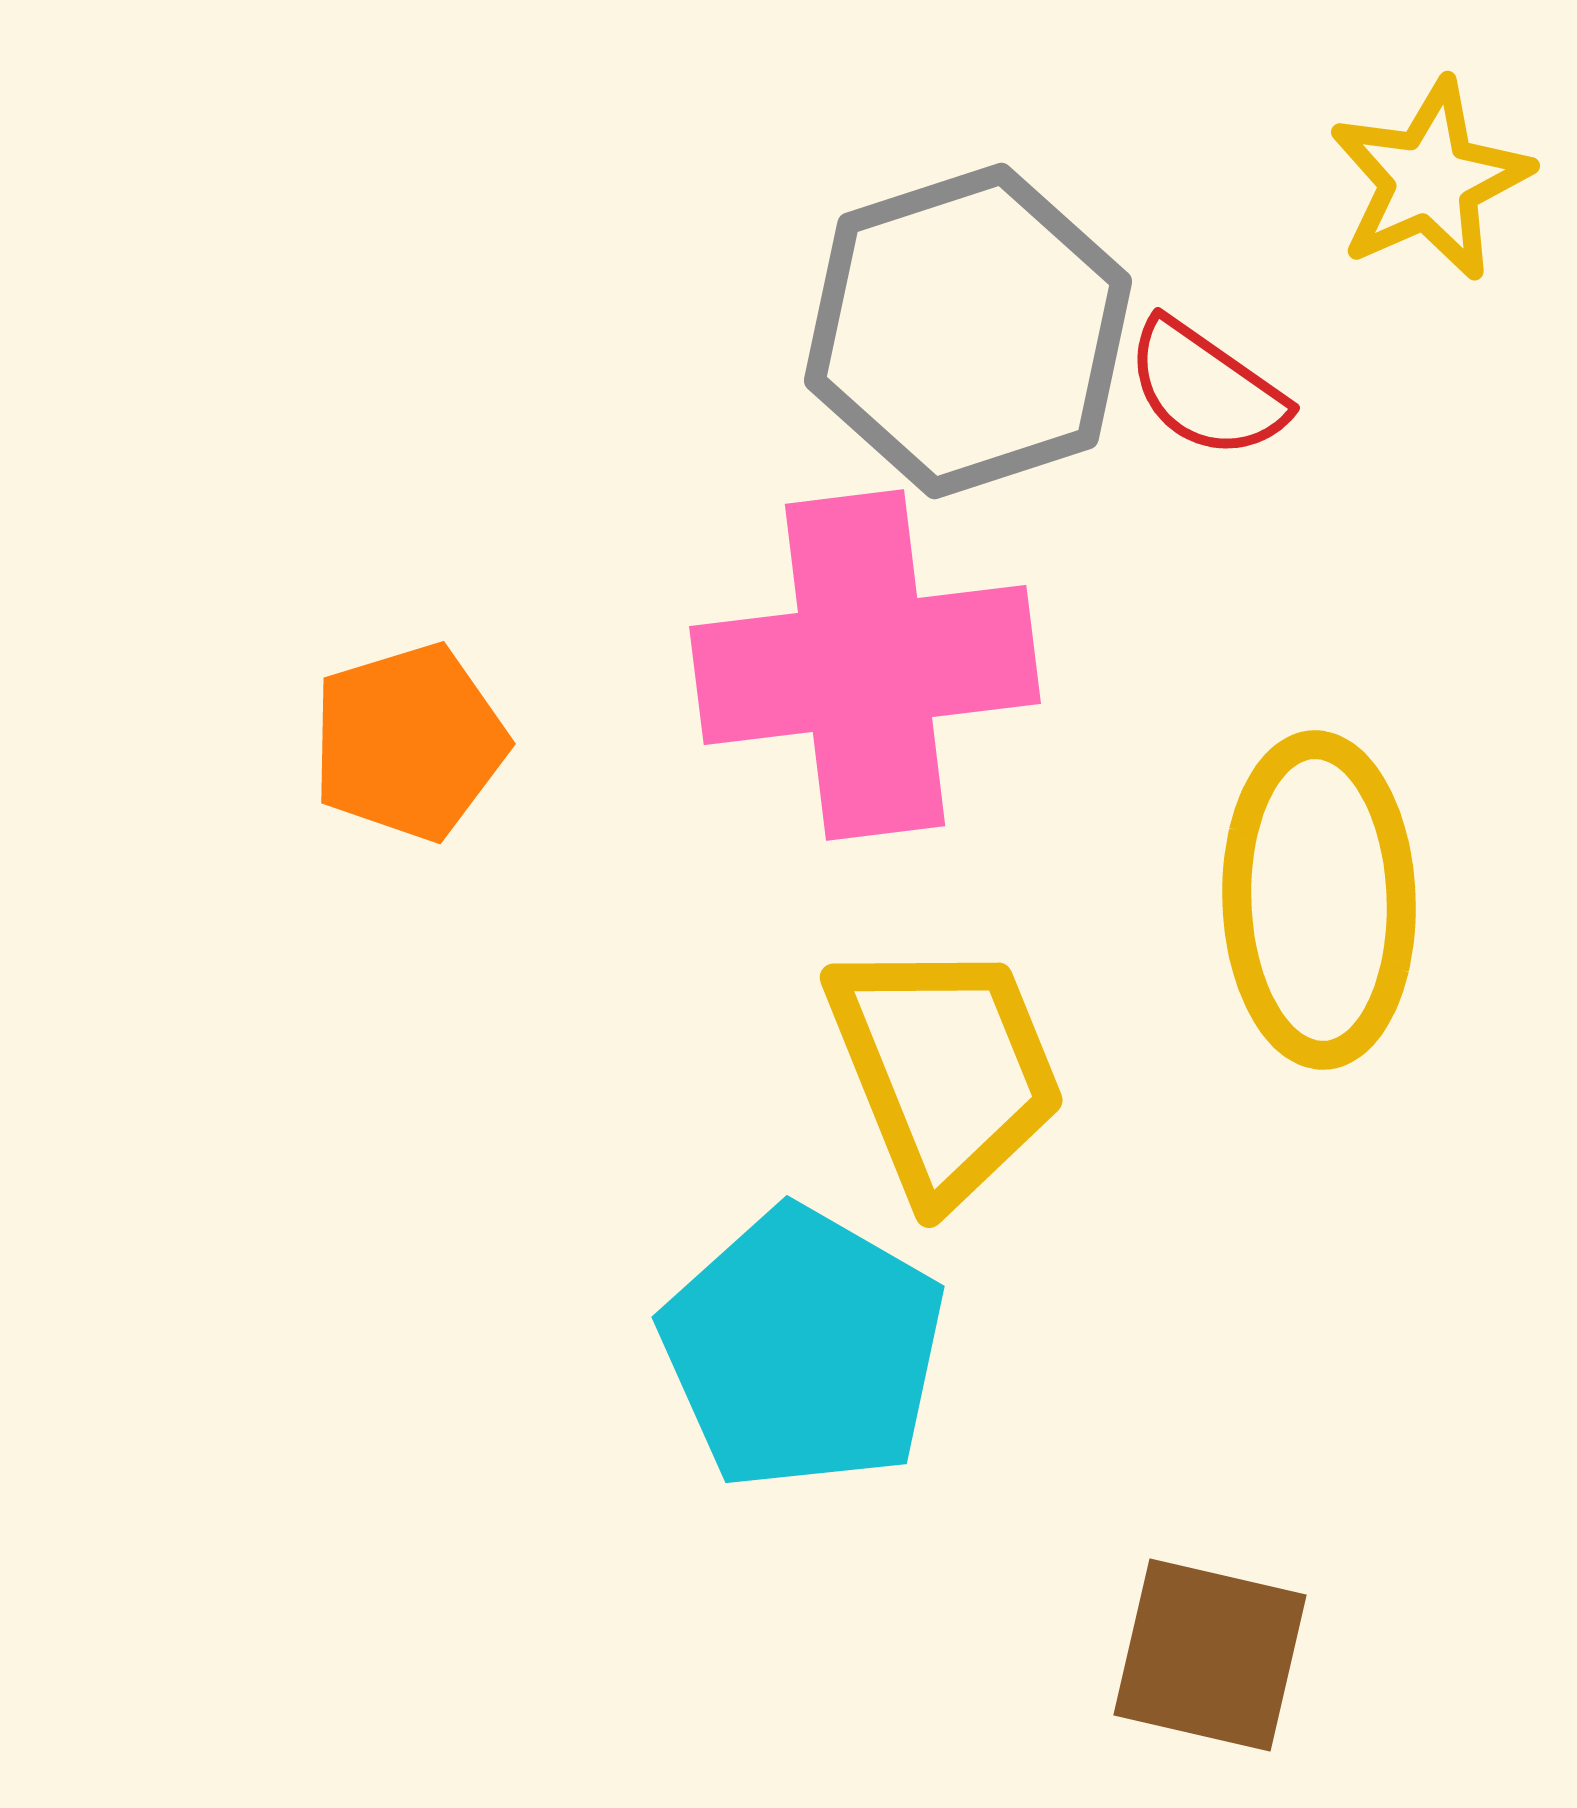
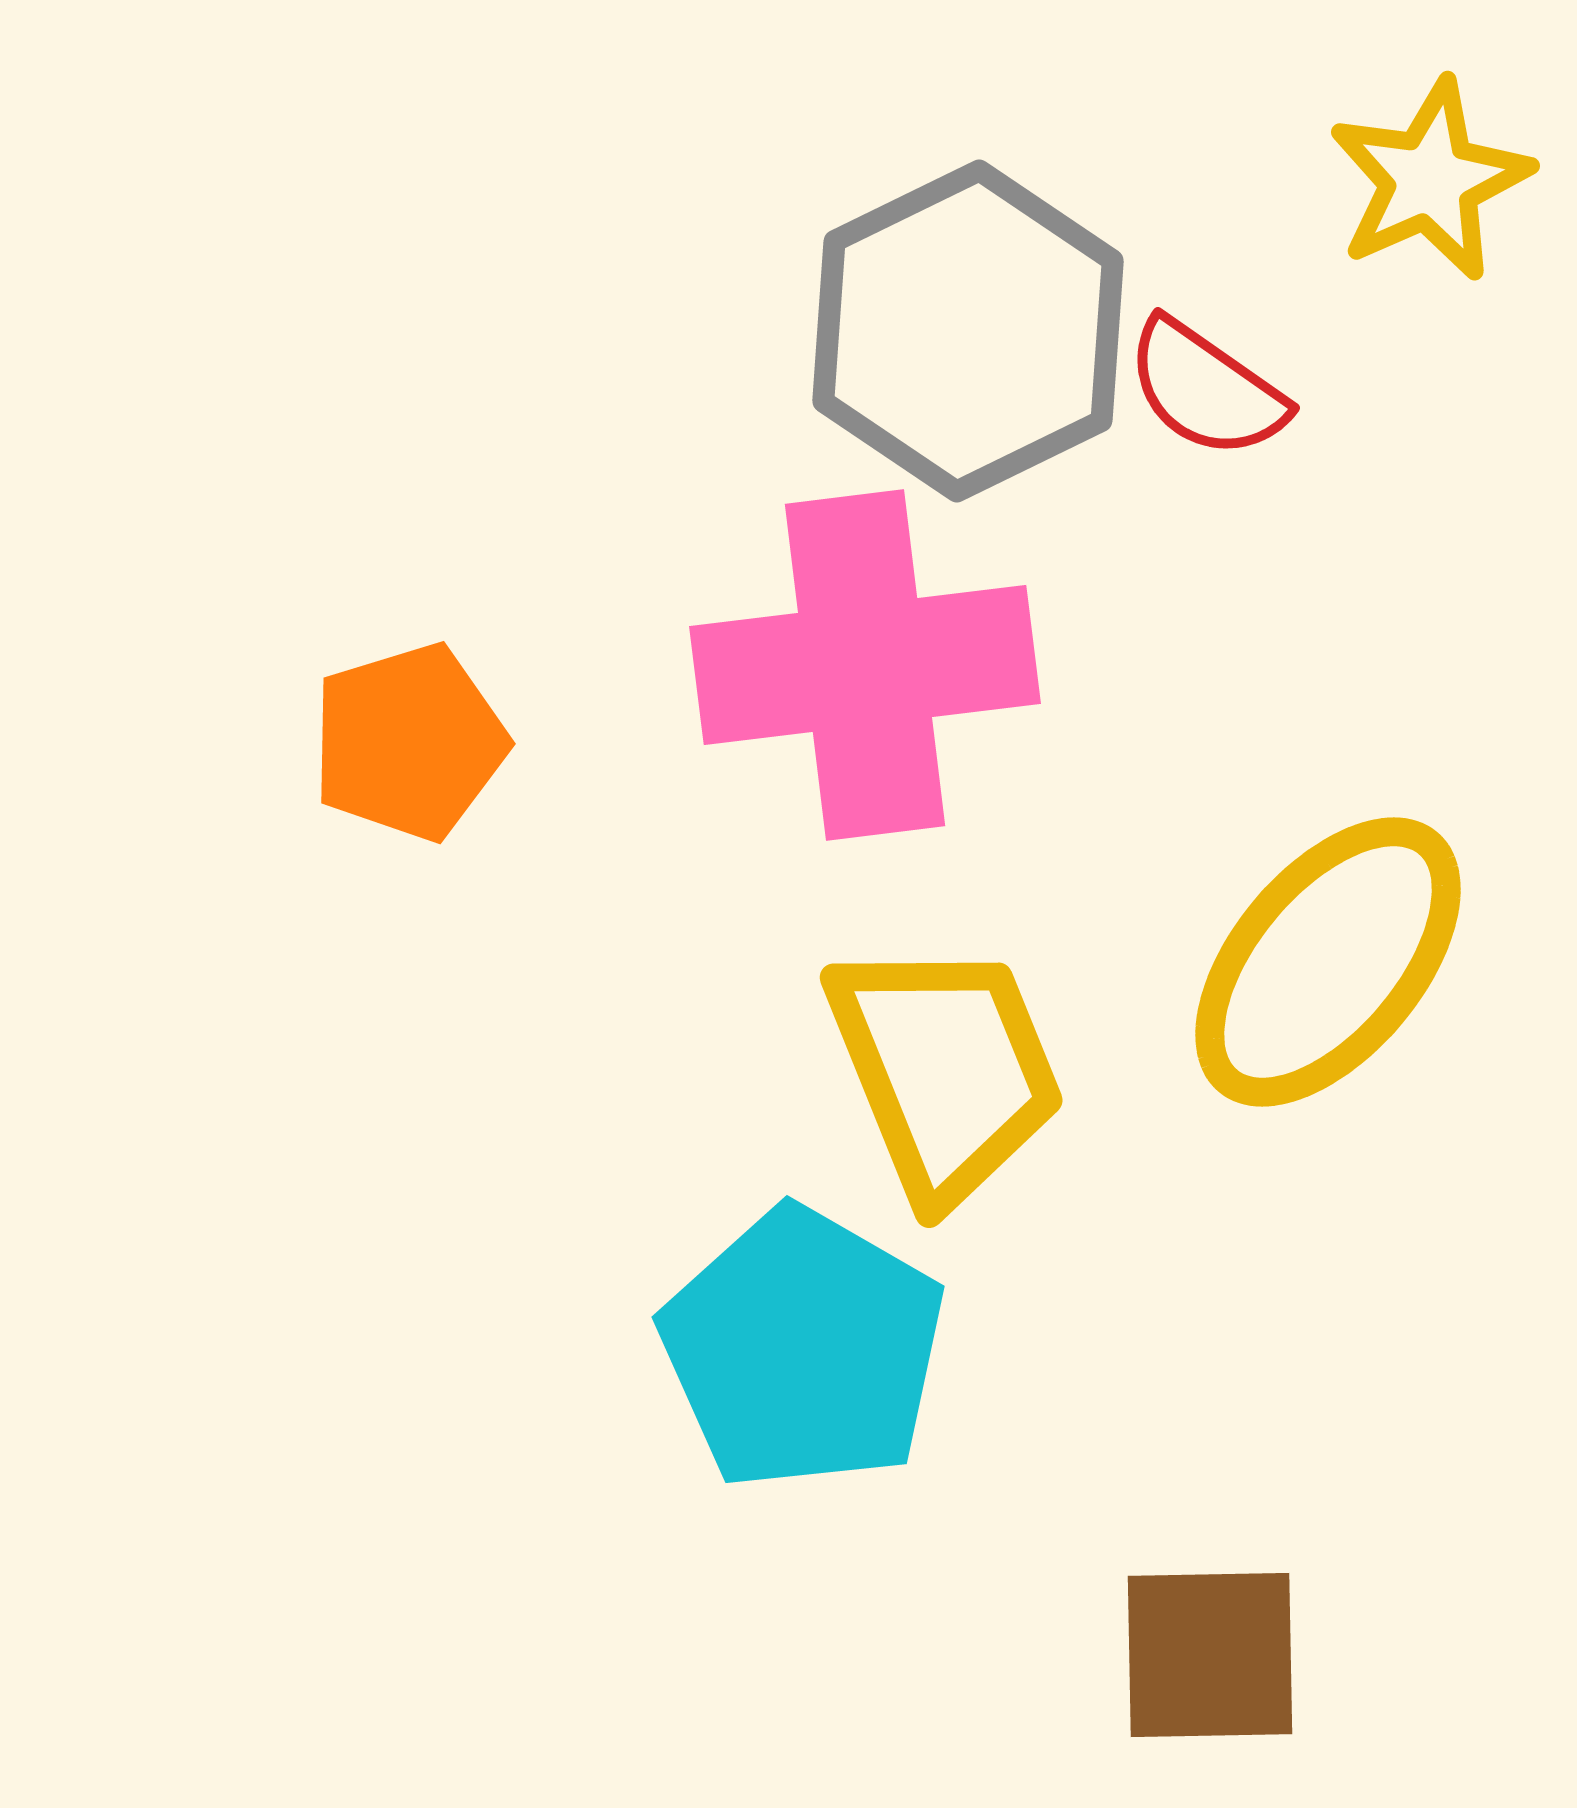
gray hexagon: rotated 8 degrees counterclockwise
yellow ellipse: moved 9 px right, 62 px down; rotated 42 degrees clockwise
brown square: rotated 14 degrees counterclockwise
